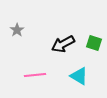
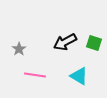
gray star: moved 2 px right, 19 px down
black arrow: moved 2 px right, 2 px up
pink line: rotated 15 degrees clockwise
